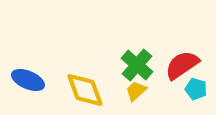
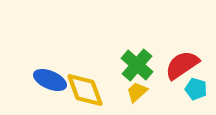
blue ellipse: moved 22 px right
yellow trapezoid: moved 1 px right, 1 px down
